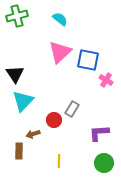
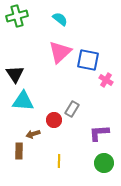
cyan triangle: rotated 50 degrees clockwise
